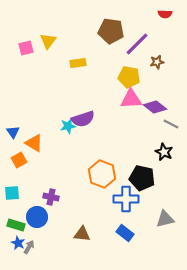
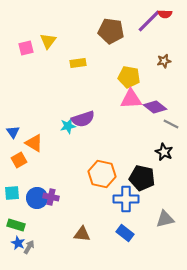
purple line: moved 12 px right, 23 px up
brown star: moved 7 px right, 1 px up
orange hexagon: rotated 8 degrees counterclockwise
blue circle: moved 19 px up
